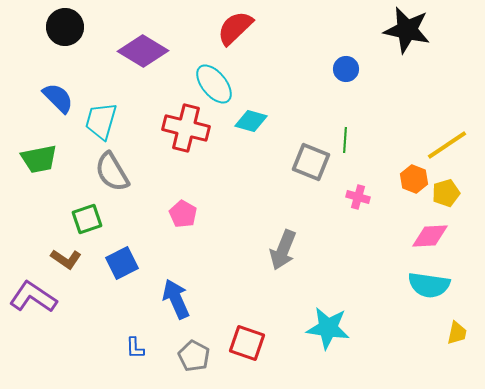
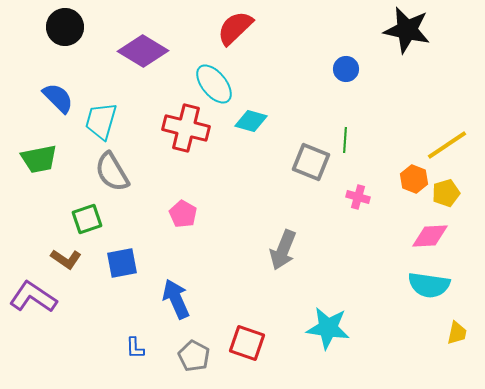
blue square: rotated 16 degrees clockwise
